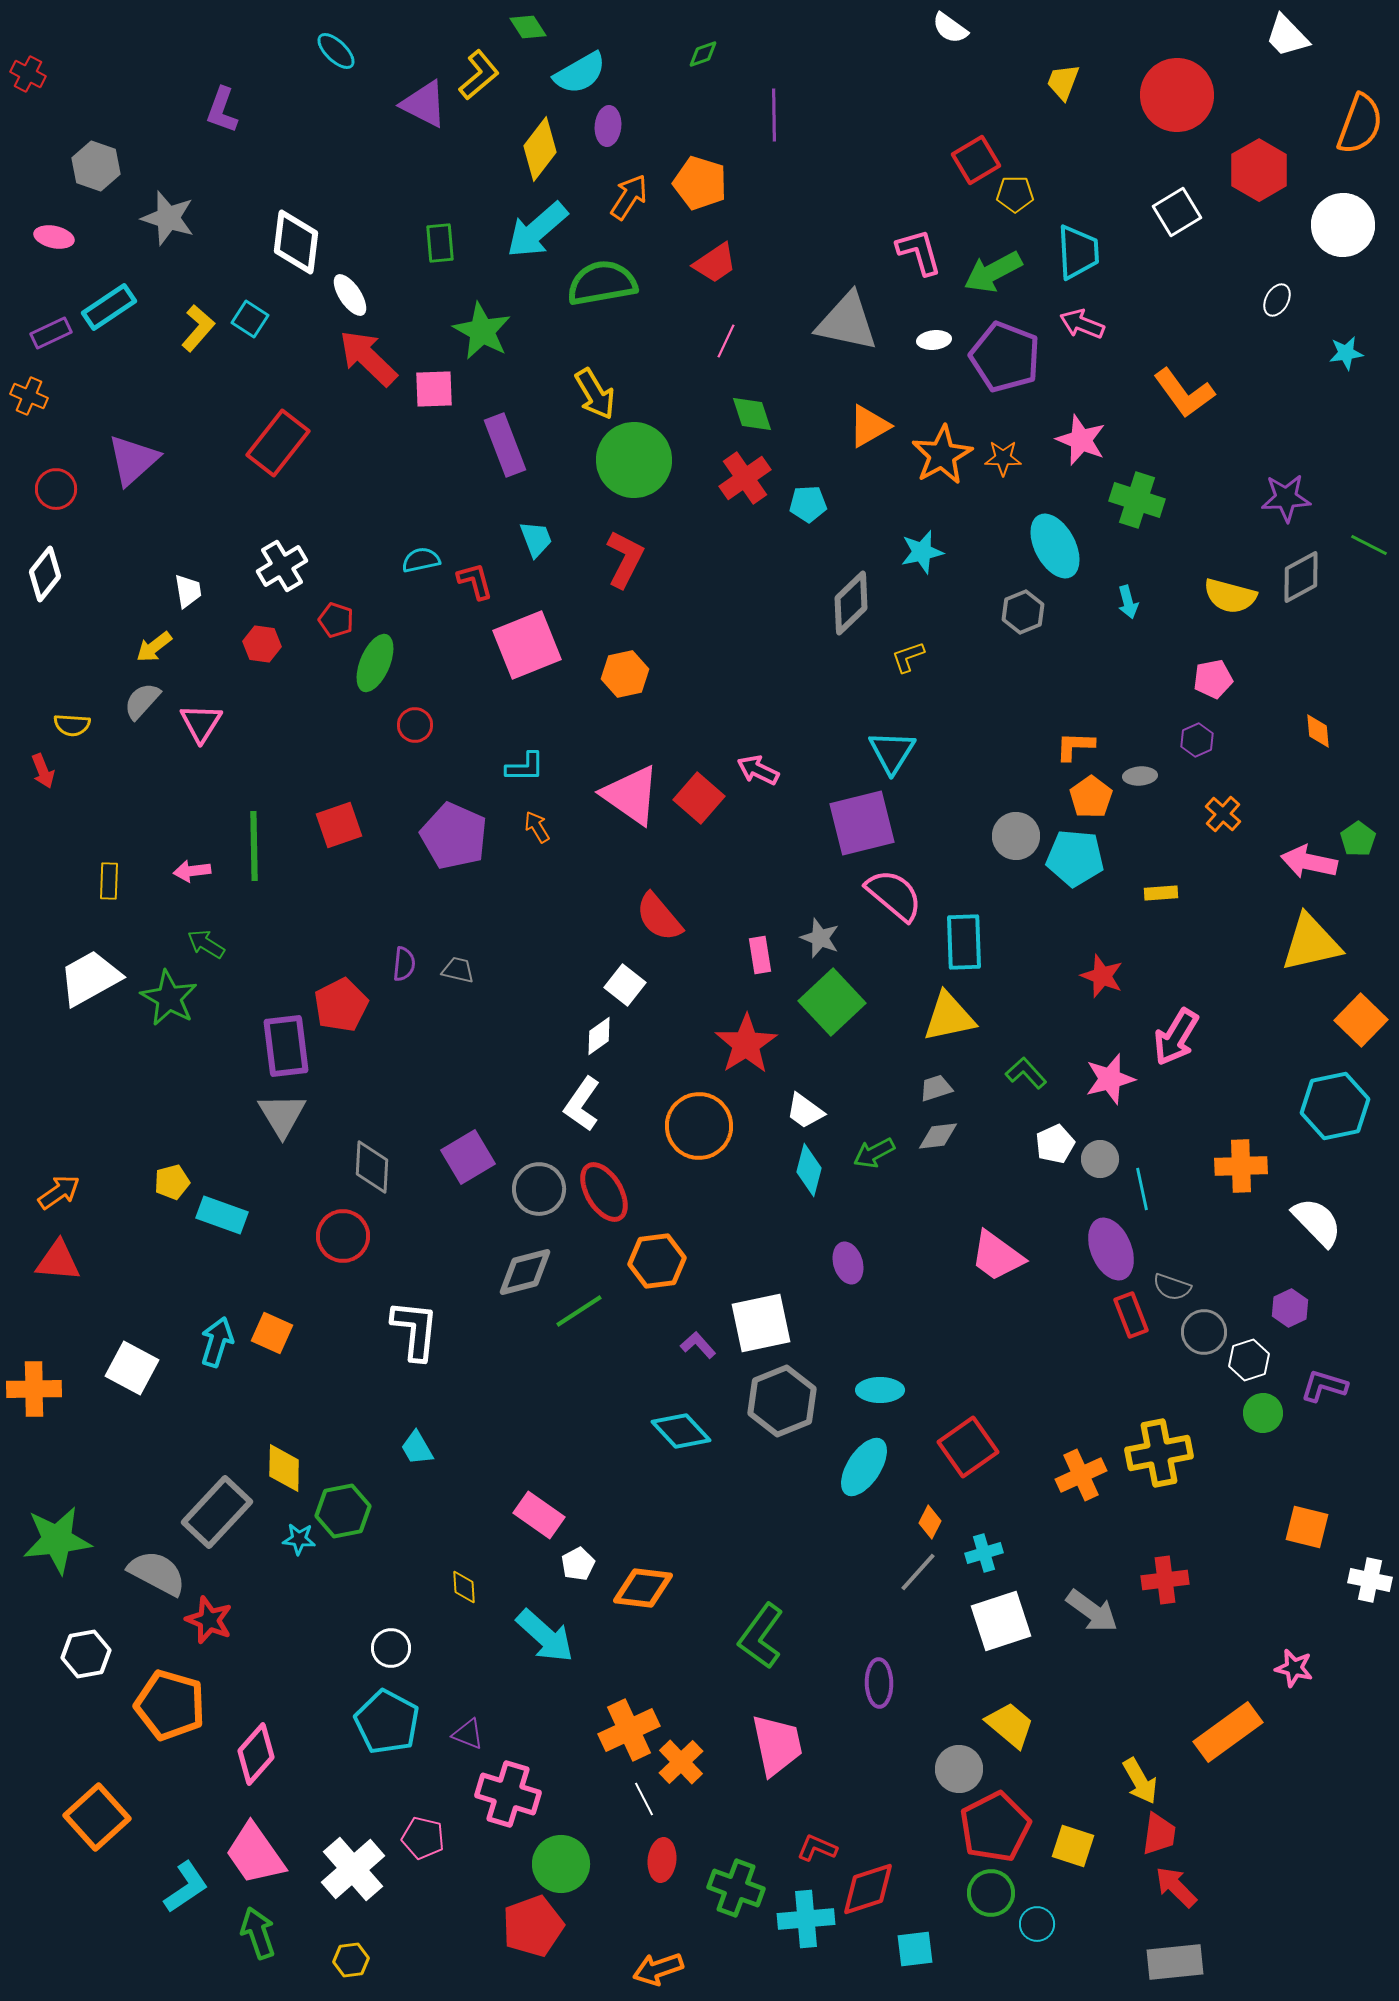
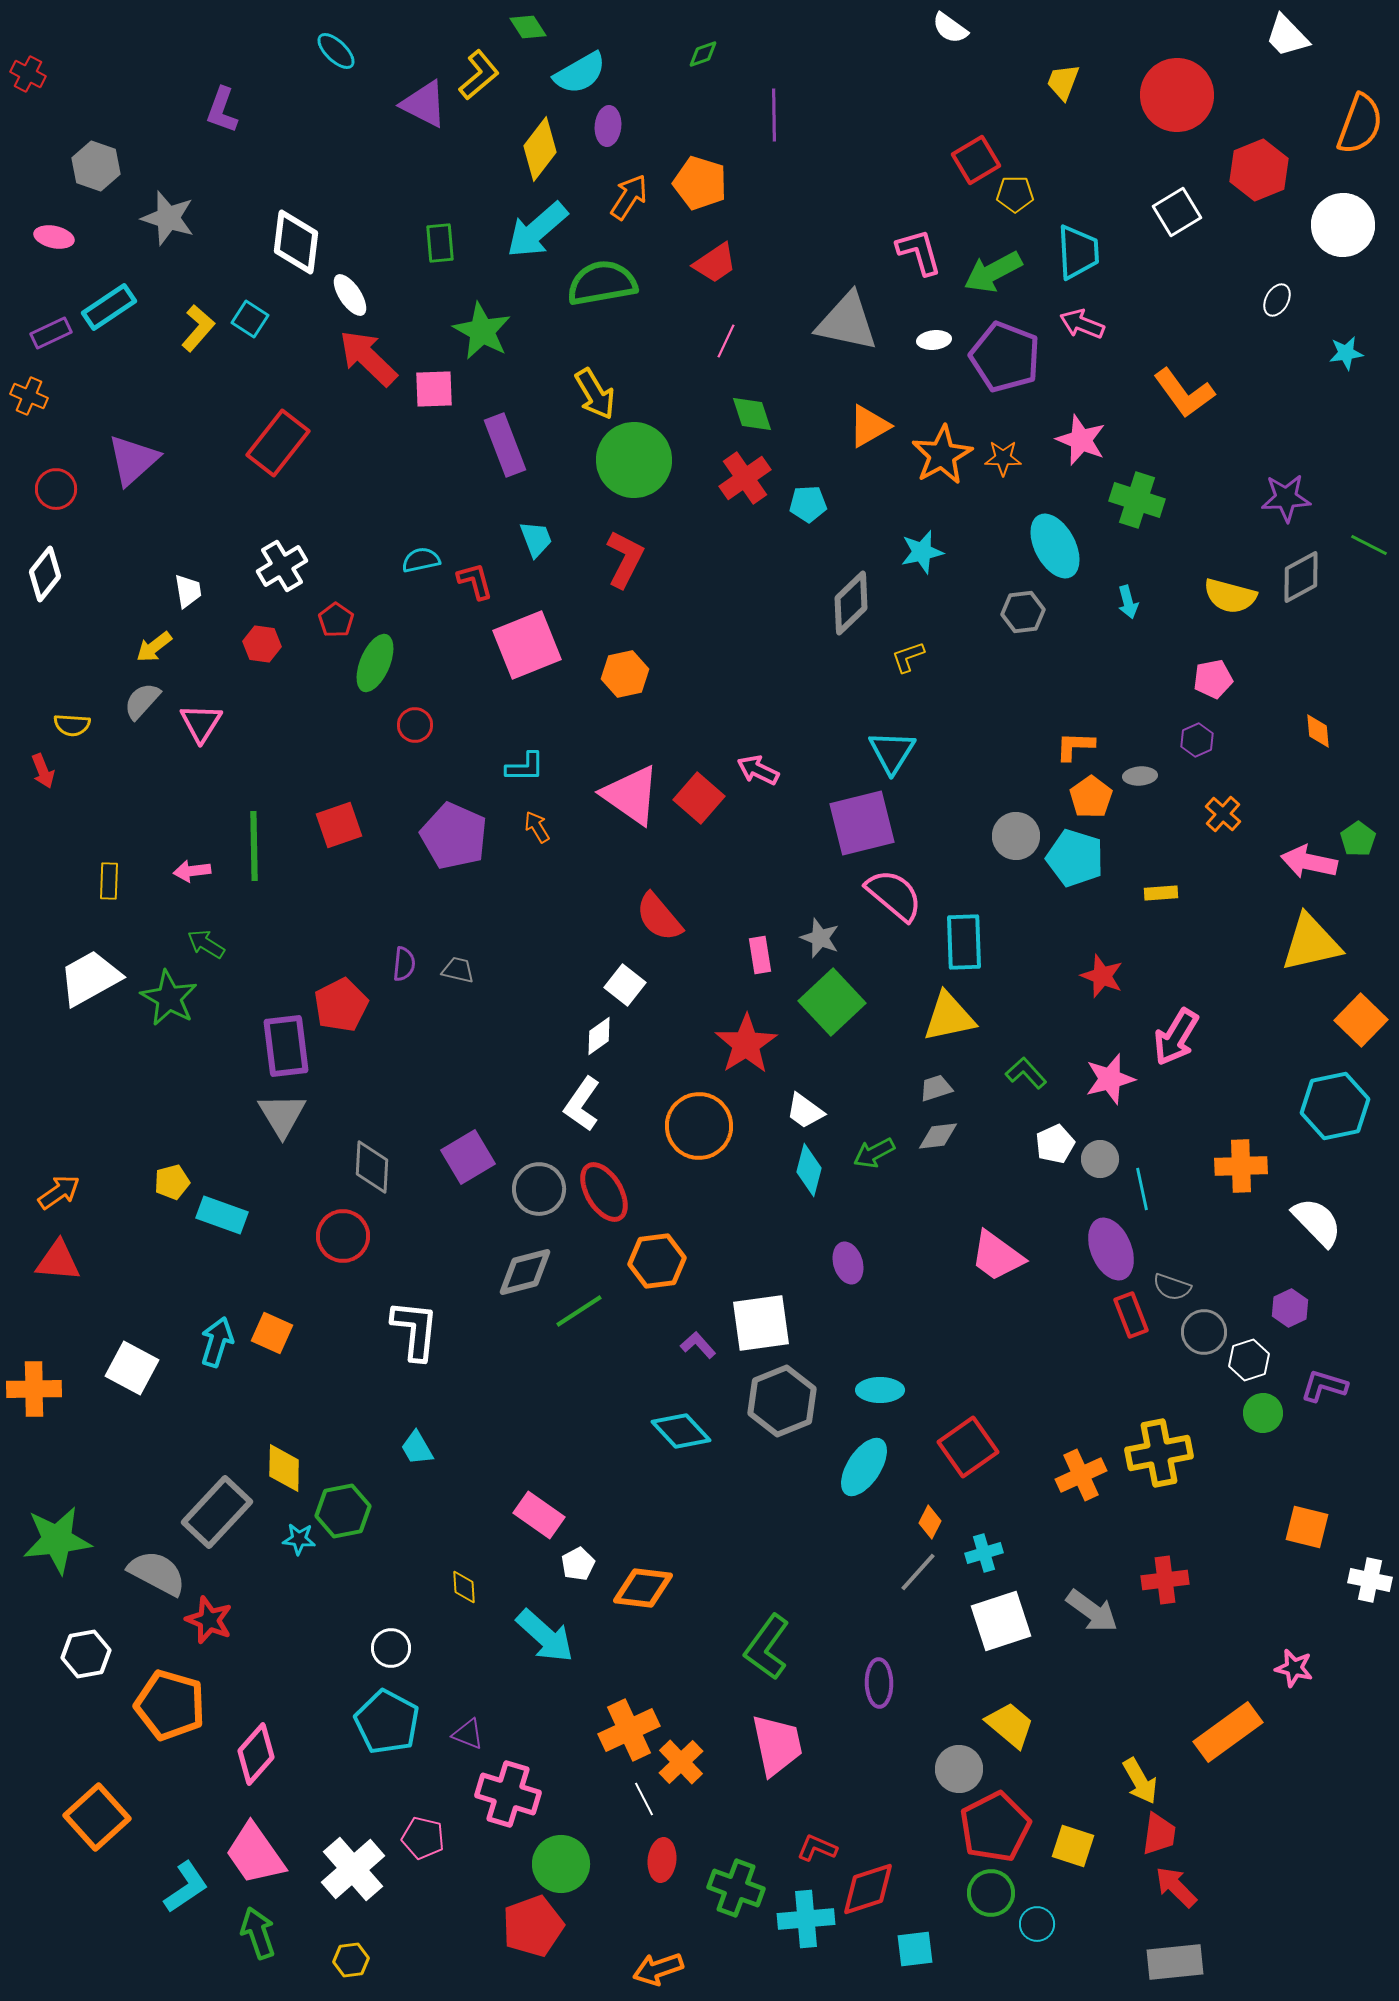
red hexagon at (1259, 170): rotated 8 degrees clockwise
gray hexagon at (1023, 612): rotated 15 degrees clockwise
red pentagon at (336, 620): rotated 16 degrees clockwise
cyan pentagon at (1075, 858): rotated 12 degrees clockwise
white square at (761, 1323): rotated 4 degrees clockwise
green L-shape at (761, 1636): moved 6 px right, 11 px down
